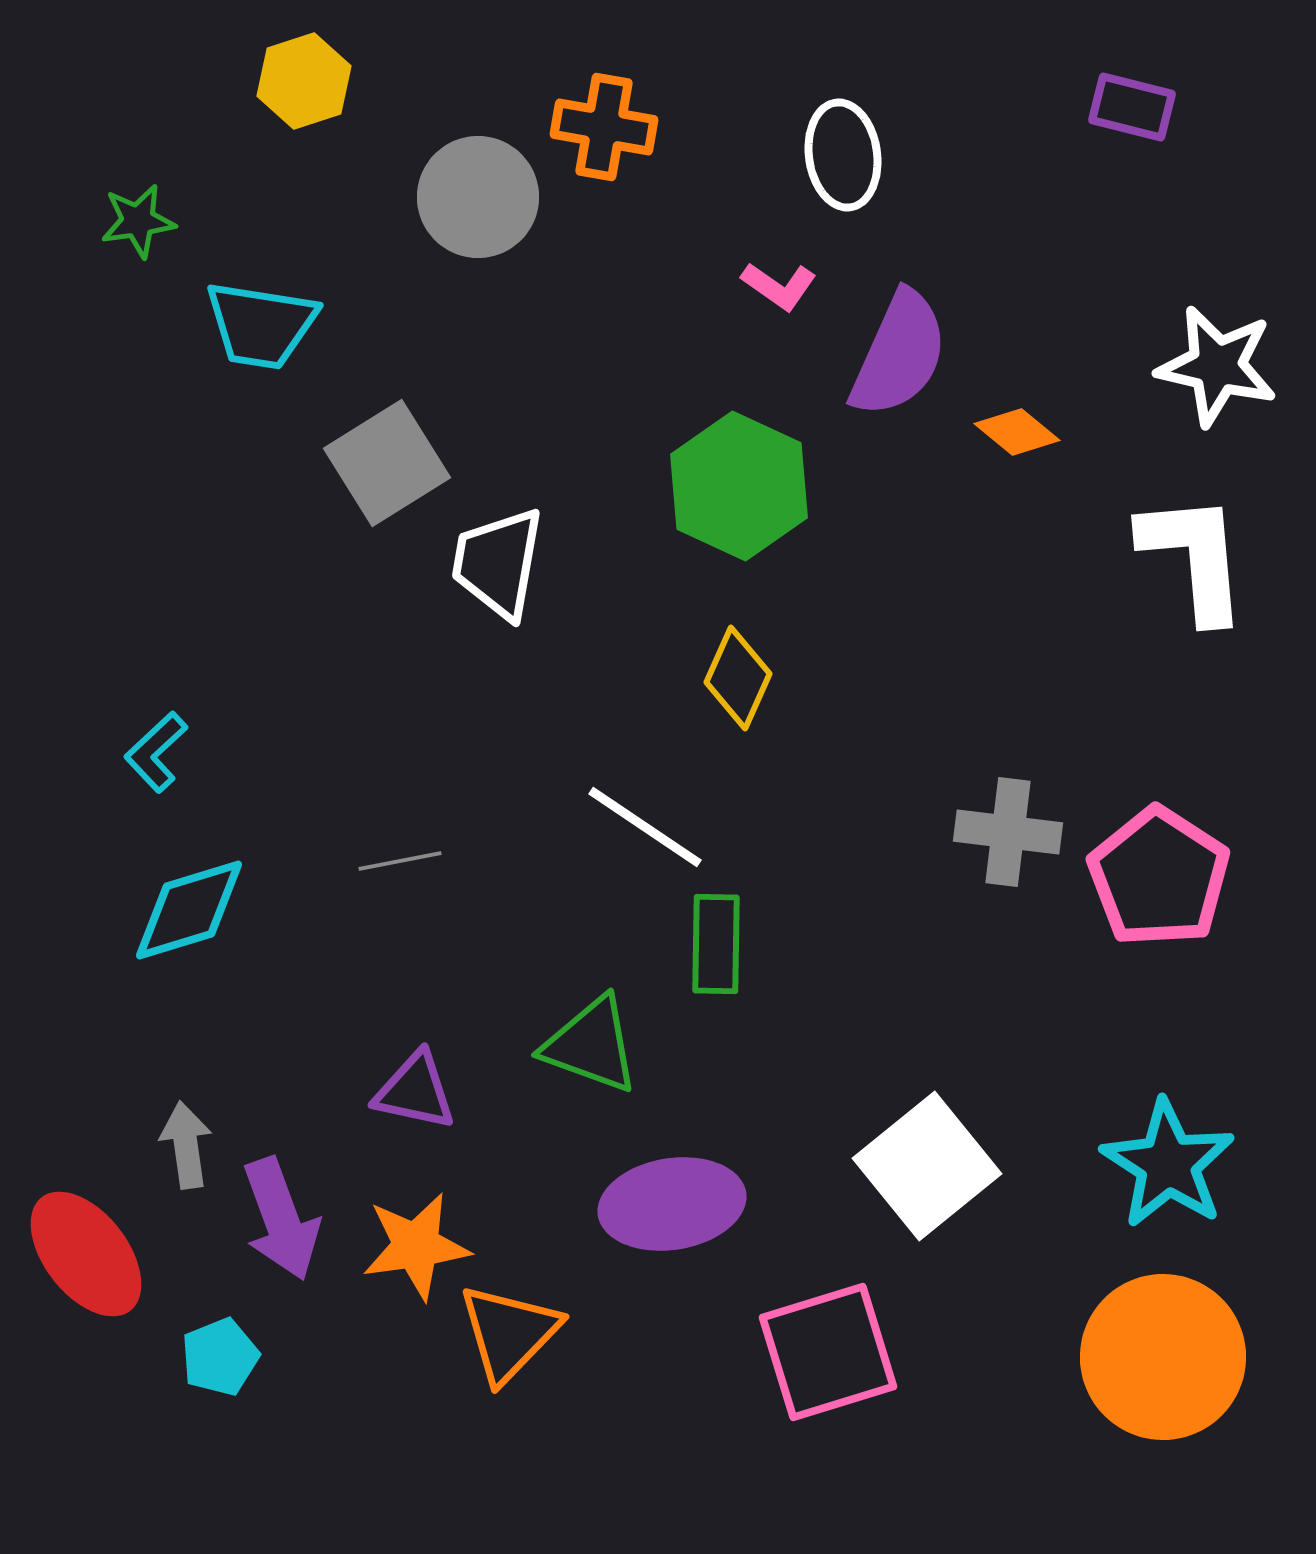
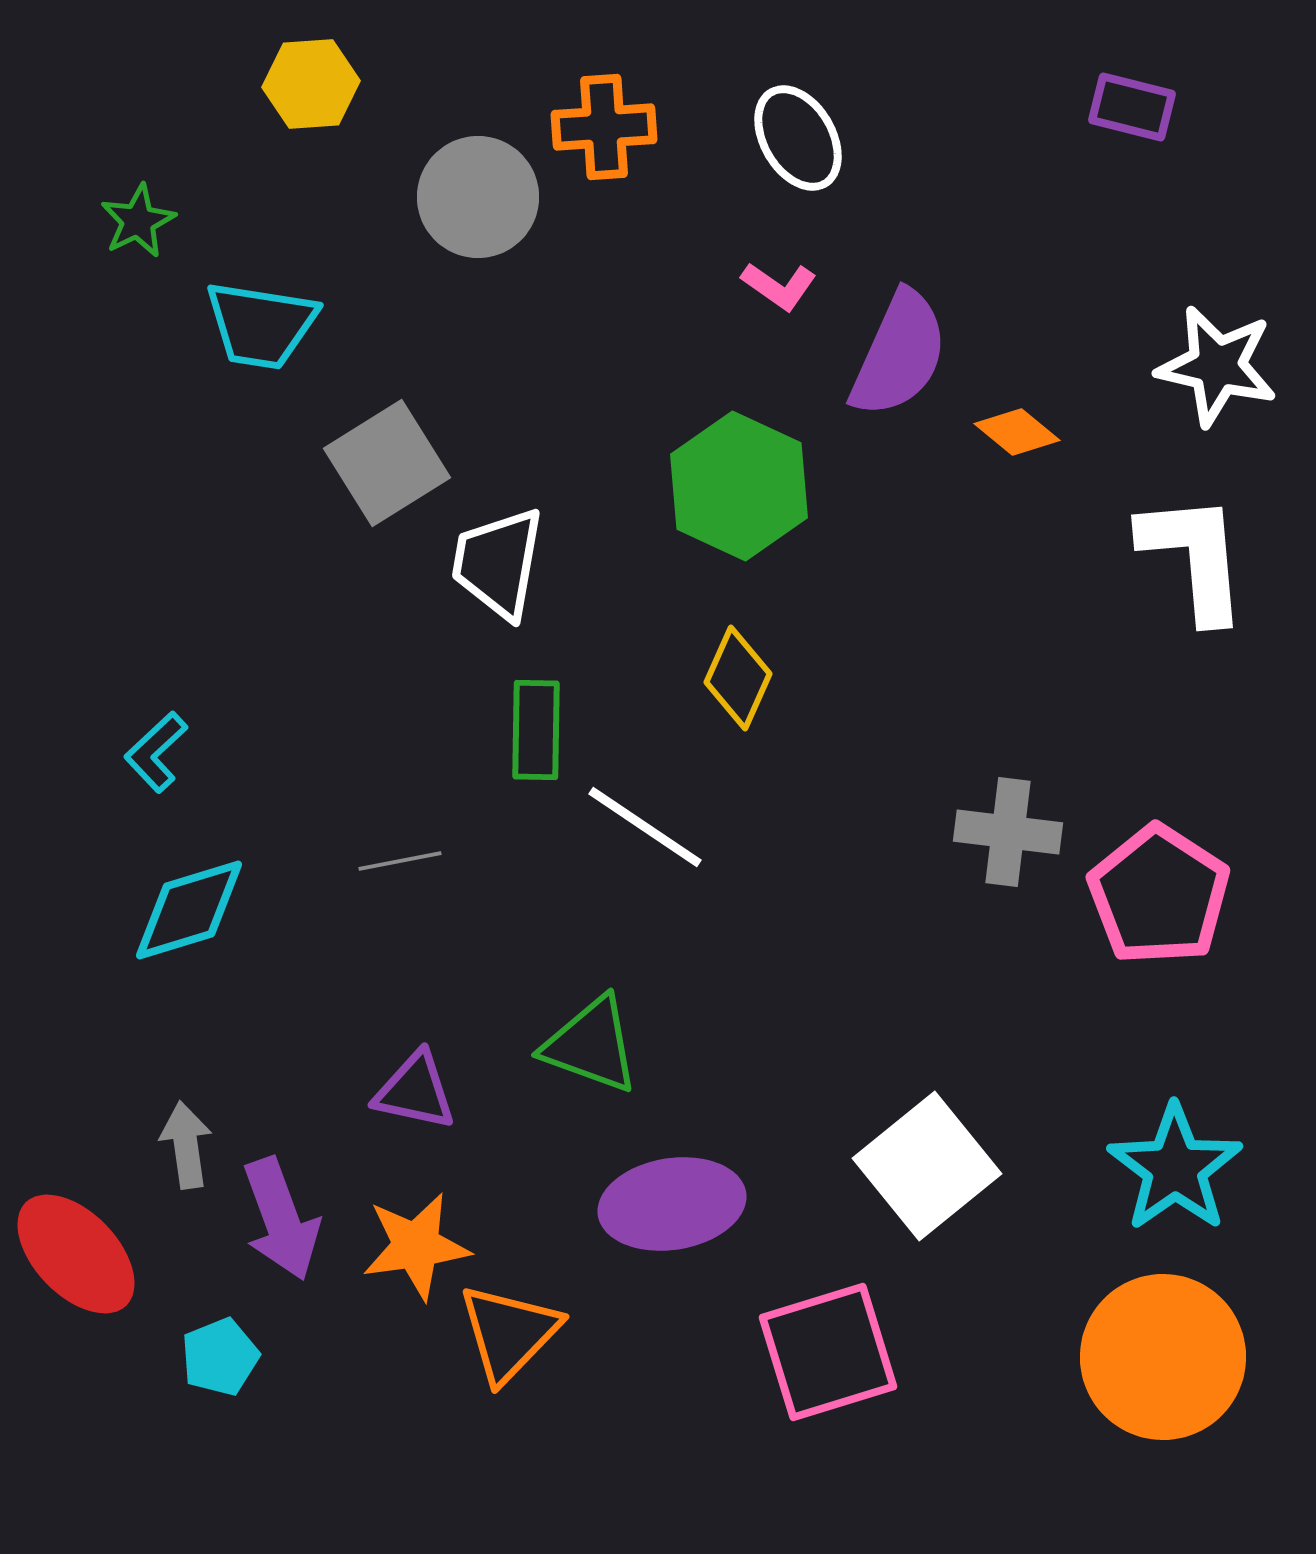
yellow hexagon: moved 7 px right, 3 px down; rotated 14 degrees clockwise
orange cross: rotated 14 degrees counterclockwise
white ellipse: moved 45 px left, 17 px up; rotated 22 degrees counterclockwise
green star: rotated 18 degrees counterclockwise
pink pentagon: moved 18 px down
green rectangle: moved 180 px left, 214 px up
cyan star: moved 7 px right, 4 px down; rotated 4 degrees clockwise
red ellipse: moved 10 px left; rotated 6 degrees counterclockwise
